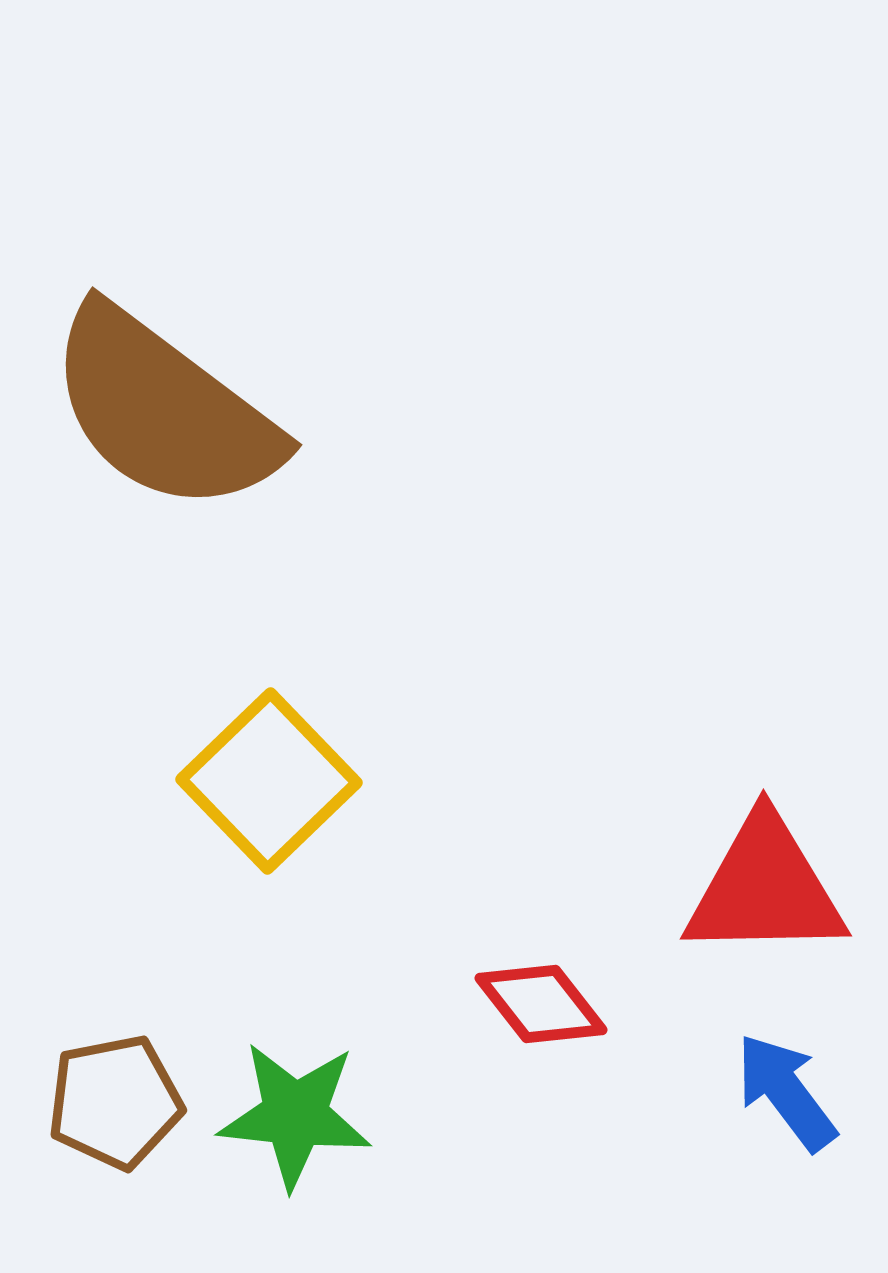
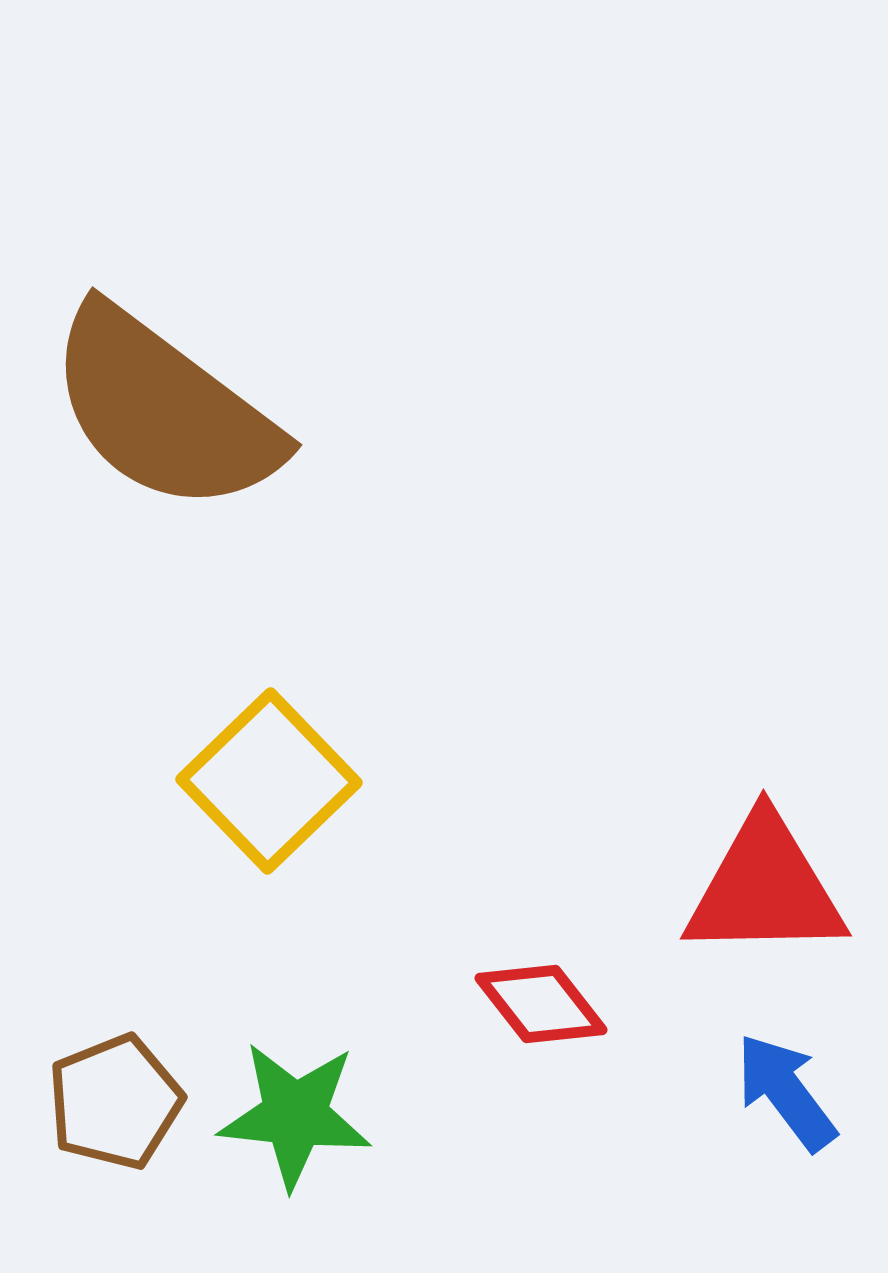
brown pentagon: rotated 11 degrees counterclockwise
